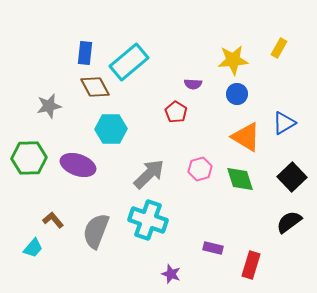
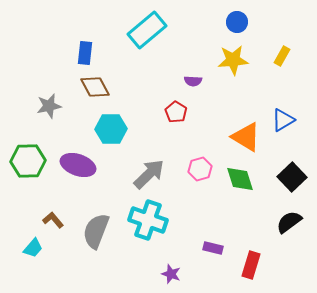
yellow rectangle: moved 3 px right, 8 px down
cyan rectangle: moved 18 px right, 32 px up
purple semicircle: moved 3 px up
blue circle: moved 72 px up
blue triangle: moved 1 px left, 3 px up
green hexagon: moved 1 px left, 3 px down
